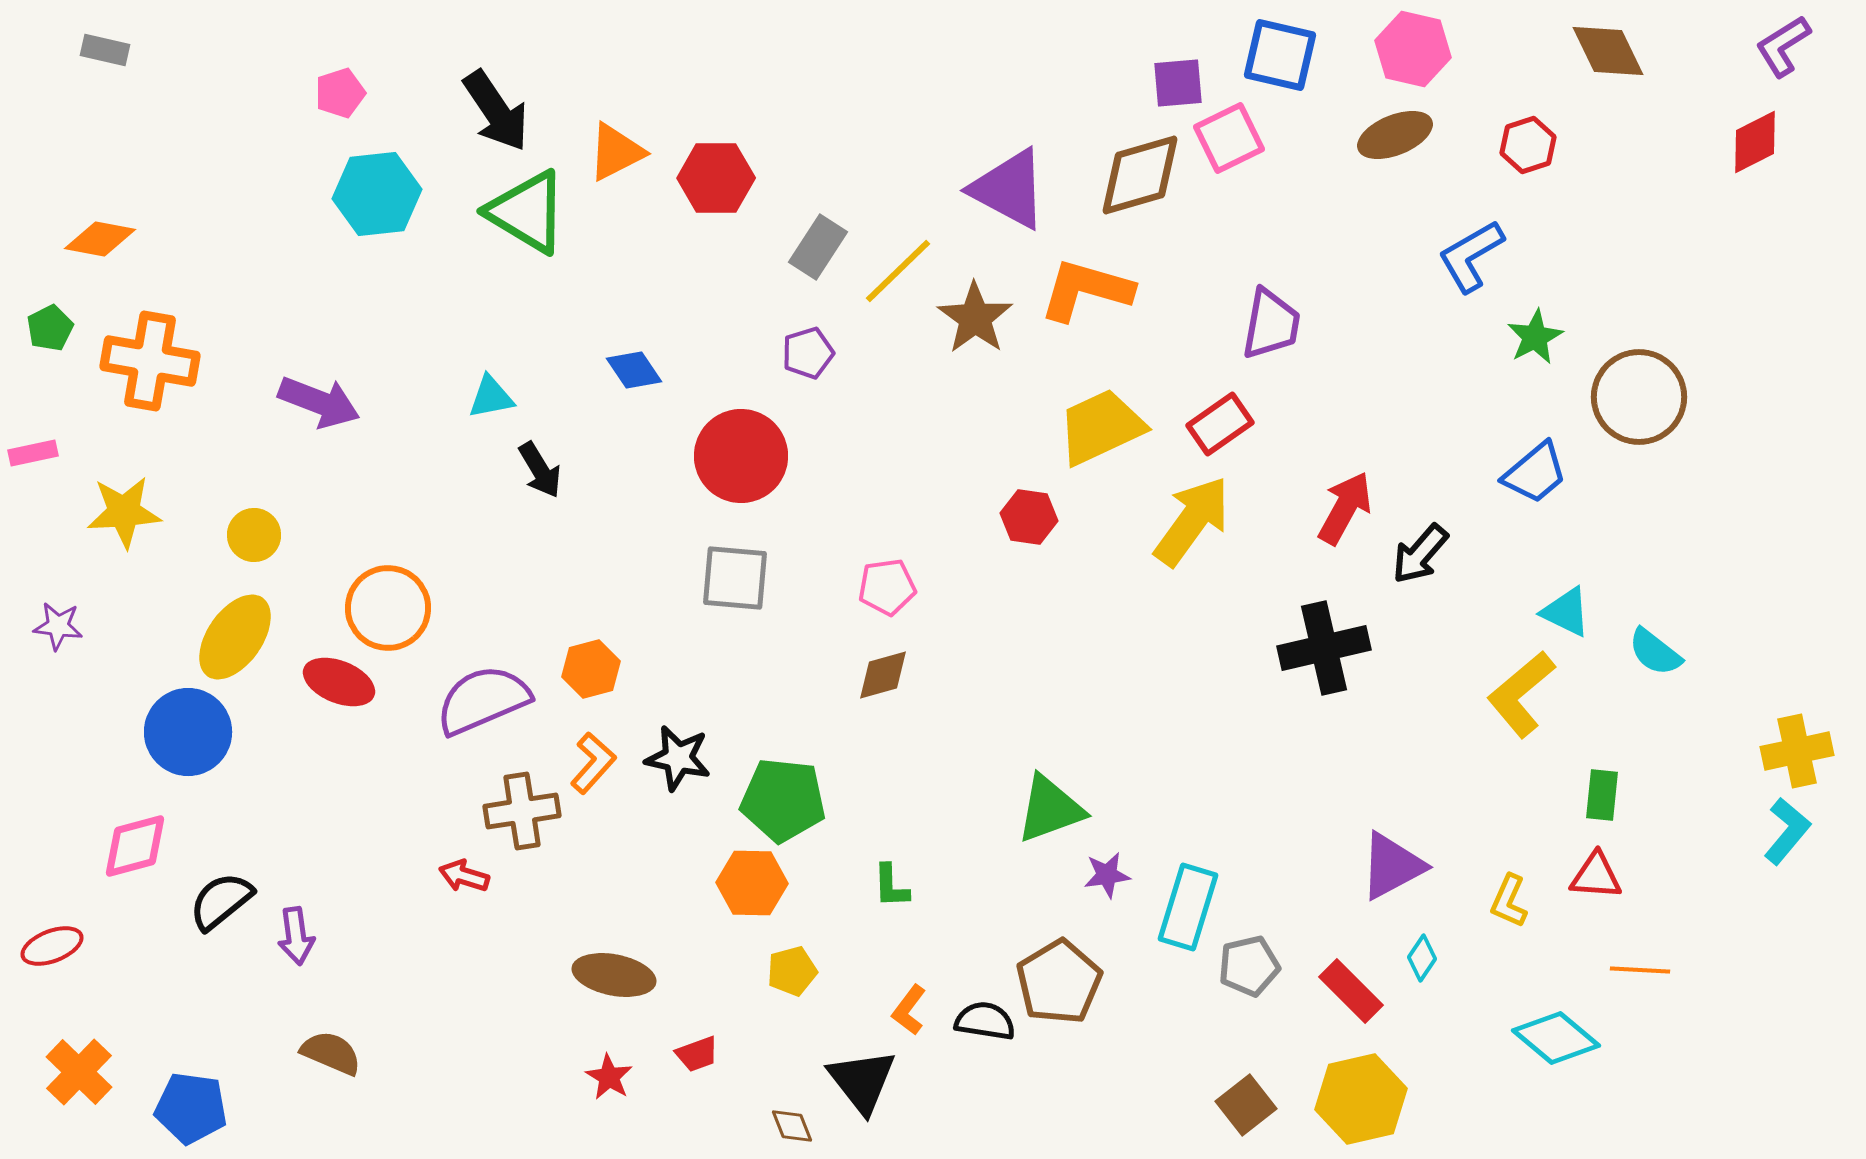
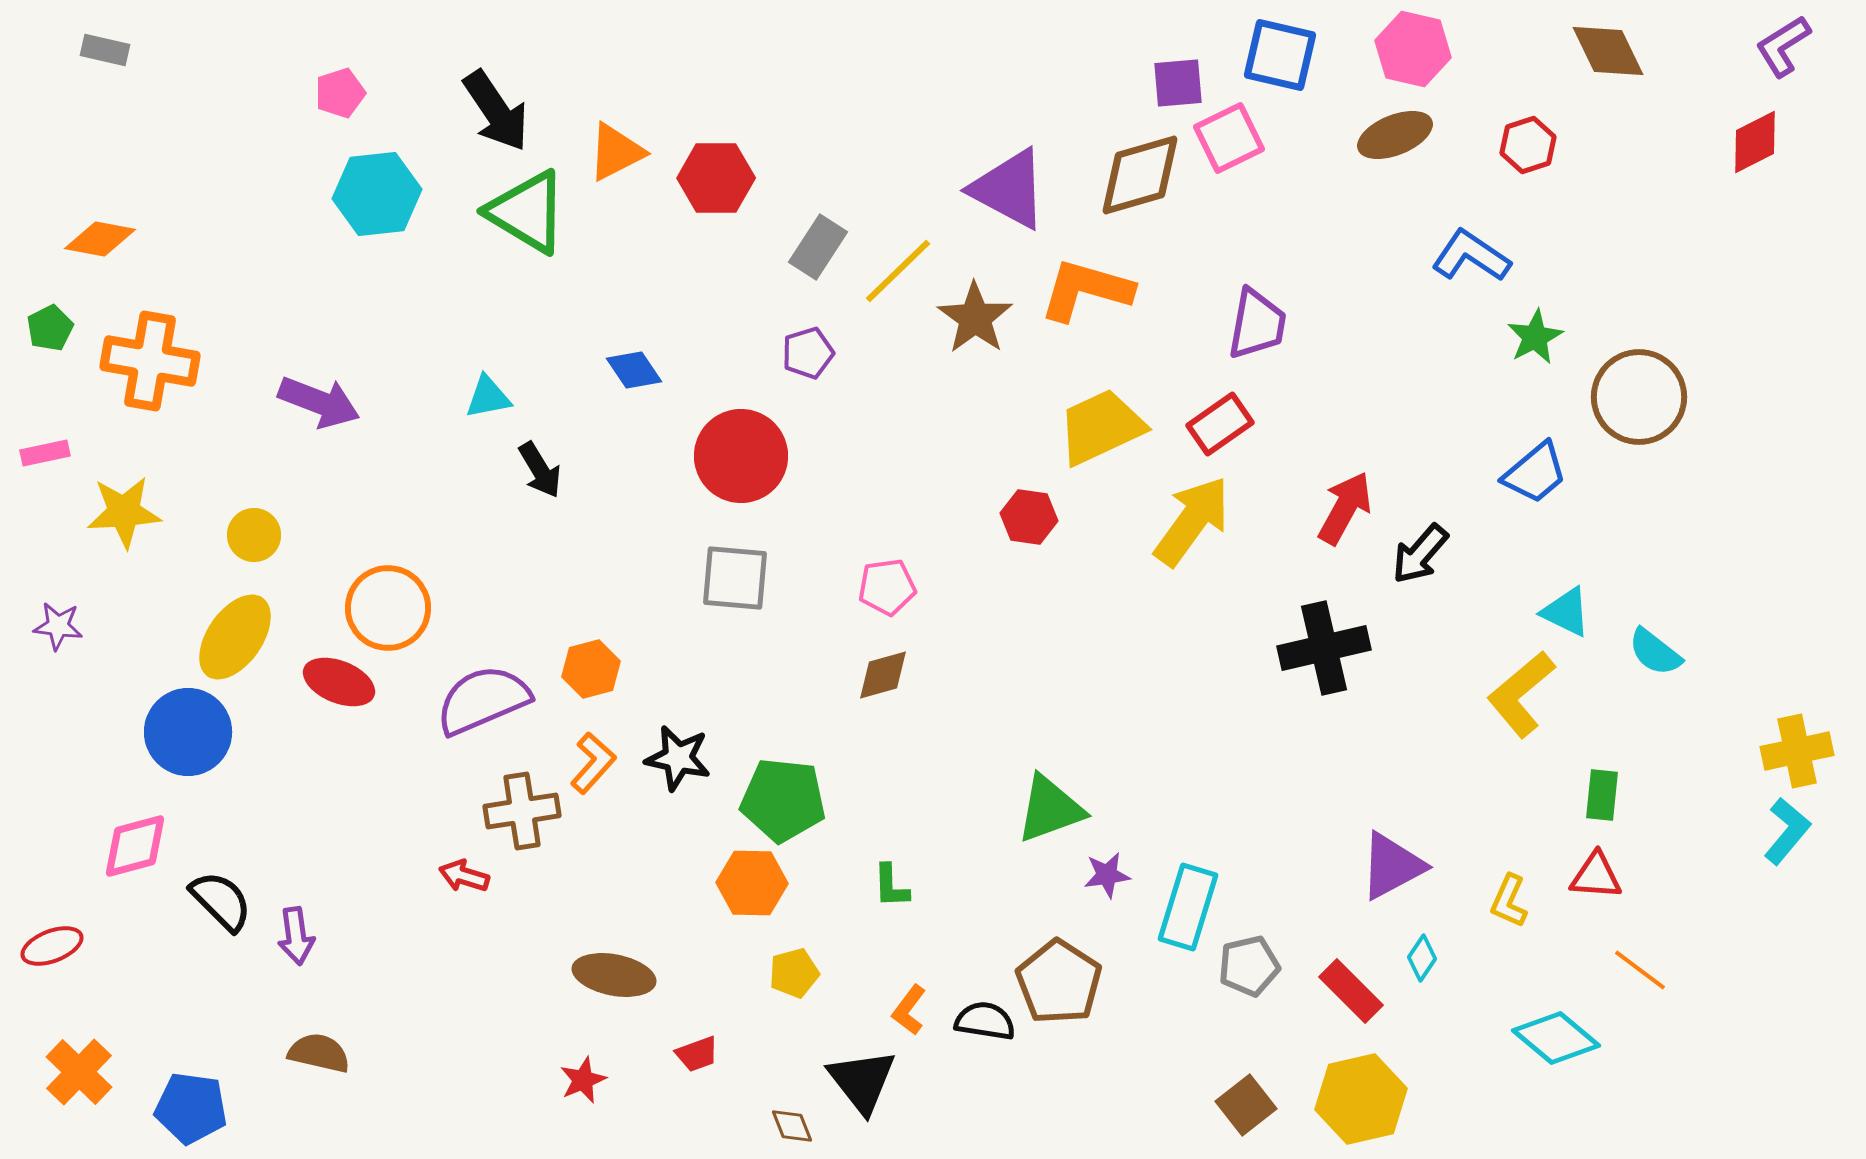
blue L-shape at (1471, 256): rotated 64 degrees clockwise
purple trapezoid at (1271, 324): moved 14 px left
cyan triangle at (491, 397): moved 3 px left
pink rectangle at (33, 453): moved 12 px right
black semicircle at (221, 901): rotated 84 degrees clockwise
orange line at (1640, 970): rotated 34 degrees clockwise
yellow pentagon at (792, 971): moved 2 px right, 2 px down
brown pentagon at (1059, 982): rotated 8 degrees counterclockwise
brown semicircle at (331, 1053): moved 12 px left; rotated 10 degrees counterclockwise
red star at (609, 1077): moved 26 px left, 3 px down; rotated 18 degrees clockwise
